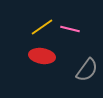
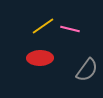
yellow line: moved 1 px right, 1 px up
red ellipse: moved 2 px left, 2 px down; rotated 10 degrees counterclockwise
